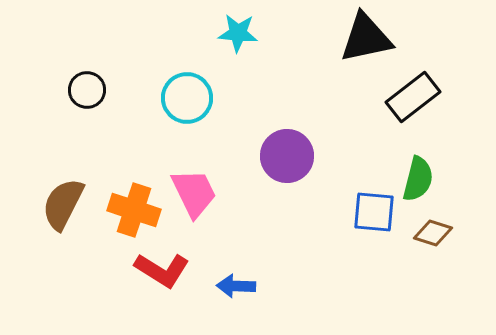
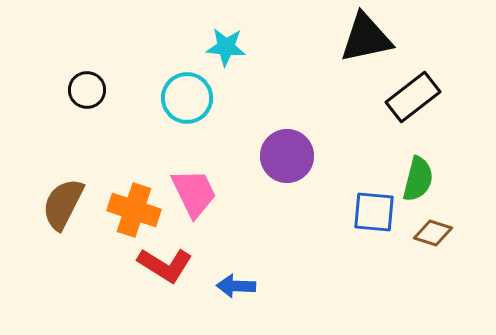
cyan star: moved 12 px left, 14 px down
red L-shape: moved 3 px right, 5 px up
